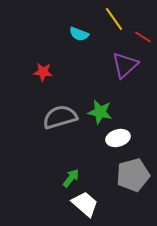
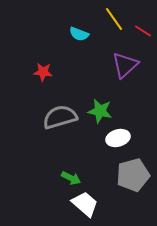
red line: moved 6 px up
green star: moved 1 px up
green arrow: rotated 78 degrees clockwise
